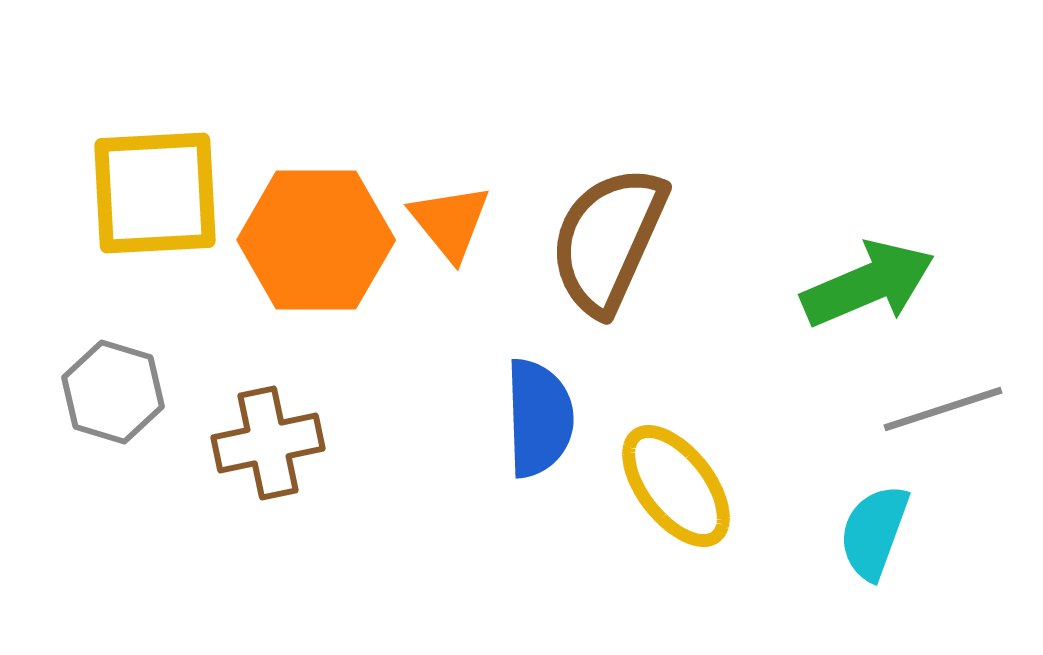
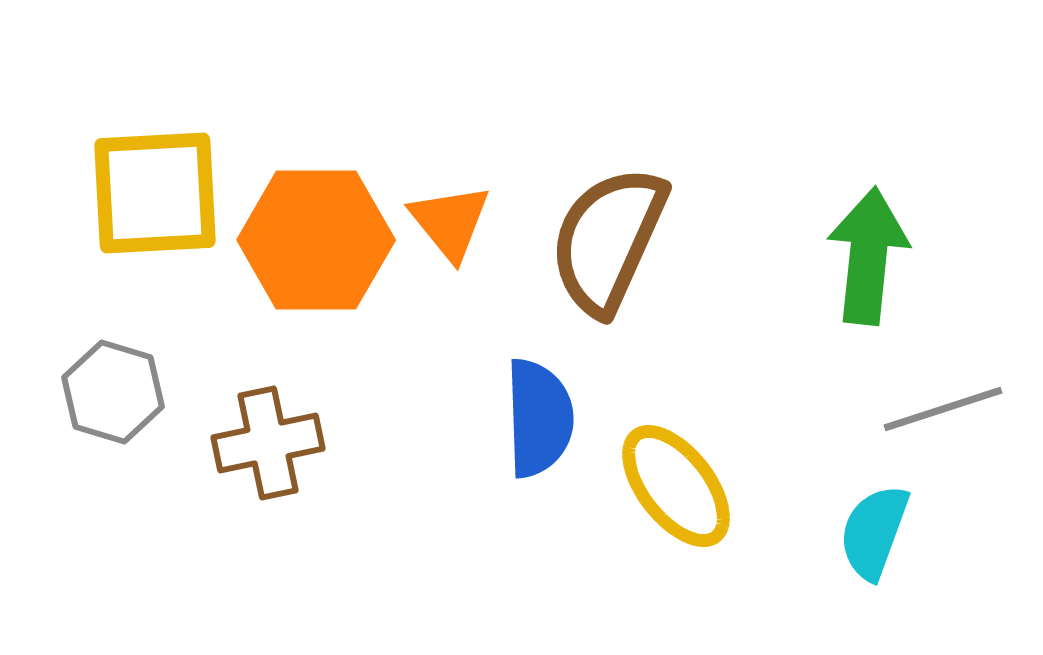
green arrow: moved 28 px up; rotated 61 degrees counterclockwise
